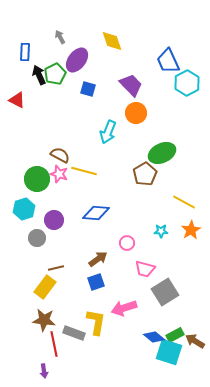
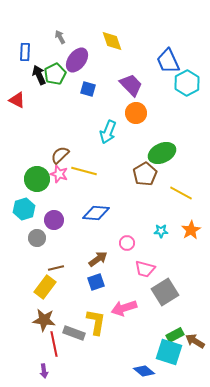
brown semicircle at (60, 155): rotated 72 degrees counterclockwise
yellow line at (184, 202): moved 3 px left, 9 px up
blue diamond at (154, 337): moved 10 px left, 34 px down
